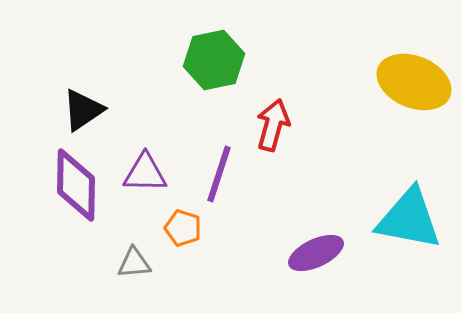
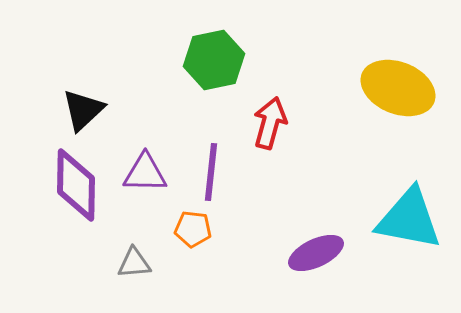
yellow ellipse: moved 16 px left, 6 px down
black triangle: rotated 9 degrees counterclockwise
red arrow: moved 3 px left, 2 px up
purple line: moved 8 px left, 2 px up; rotated 12 degrees counterclockwise
orange pentagon: moved 10 px right, 1 px down; rotated 12 degrees counterclockwise
